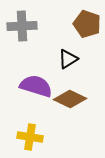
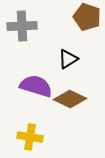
brown pentagon: moved 7 px up
